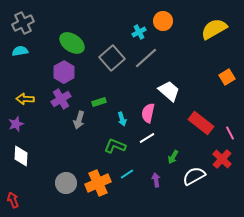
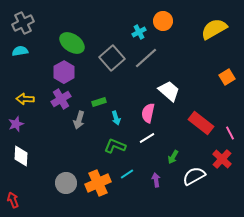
cyan arrow: moved 6 px left, 1 px up
